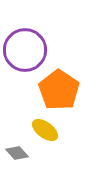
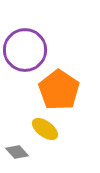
yellow ellipse: moved 1 px up
gray diamond: moved 1 px up
